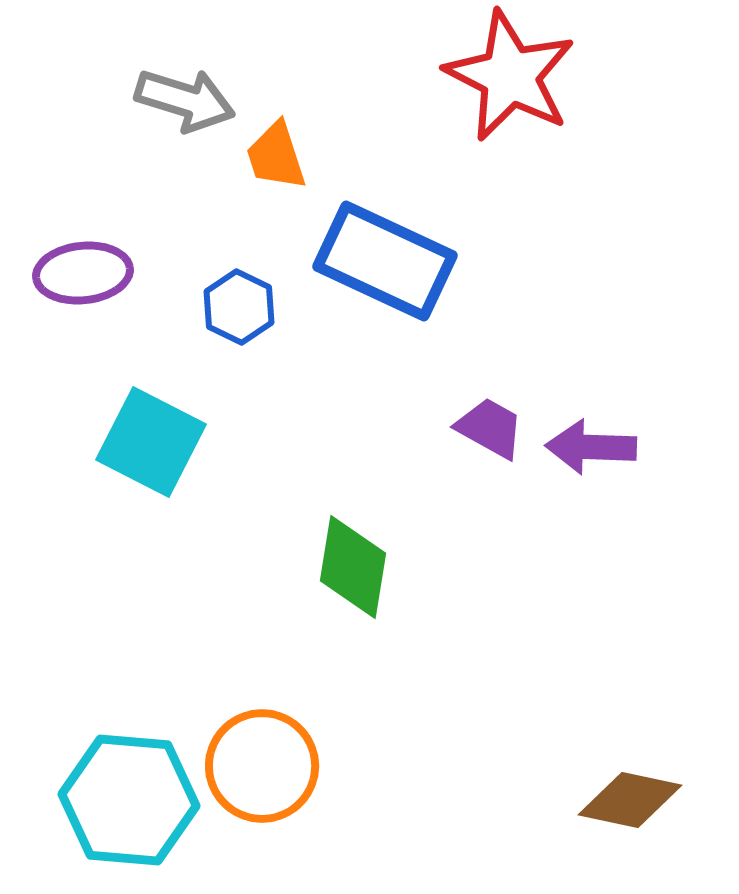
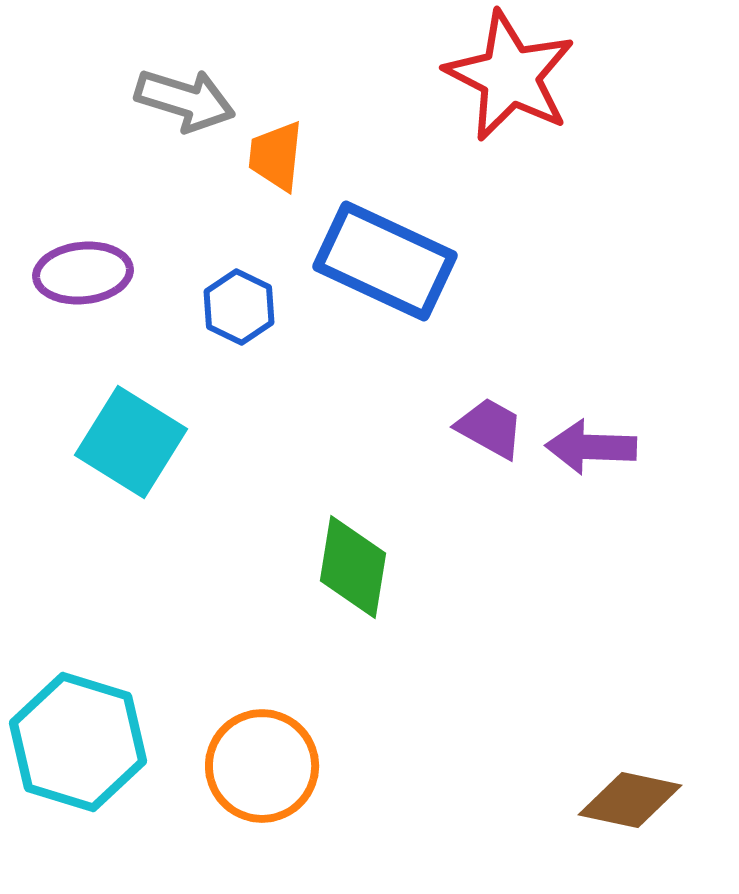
orange trapezoid: rotated 24 degrees clockwise
cyan square: moved 20 px left; rotated 5 degrees clockwise
cyan hexagon: moved 51 px left, 58 px up; rotated 12 degrees clockwise
